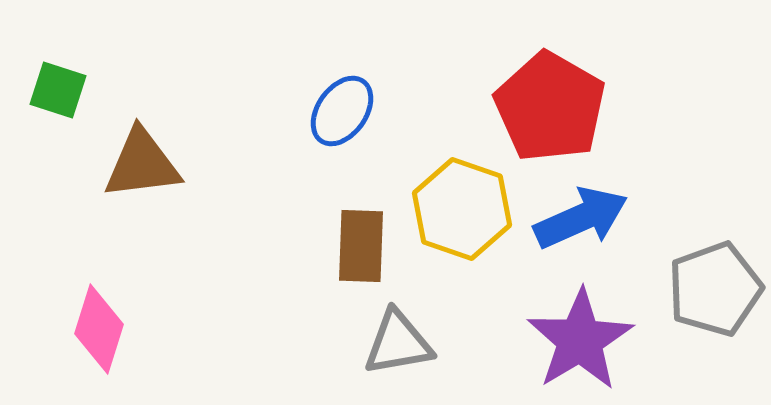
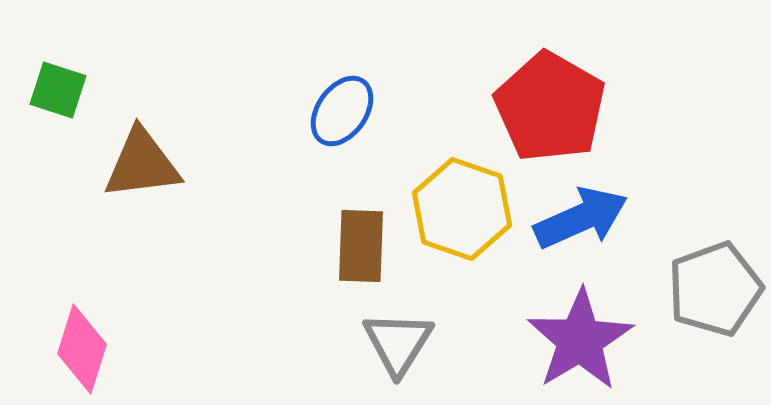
pink diamond: moved 17 px left, 20 px down
gray triangle: rotated 48 degrees counterclockwise
